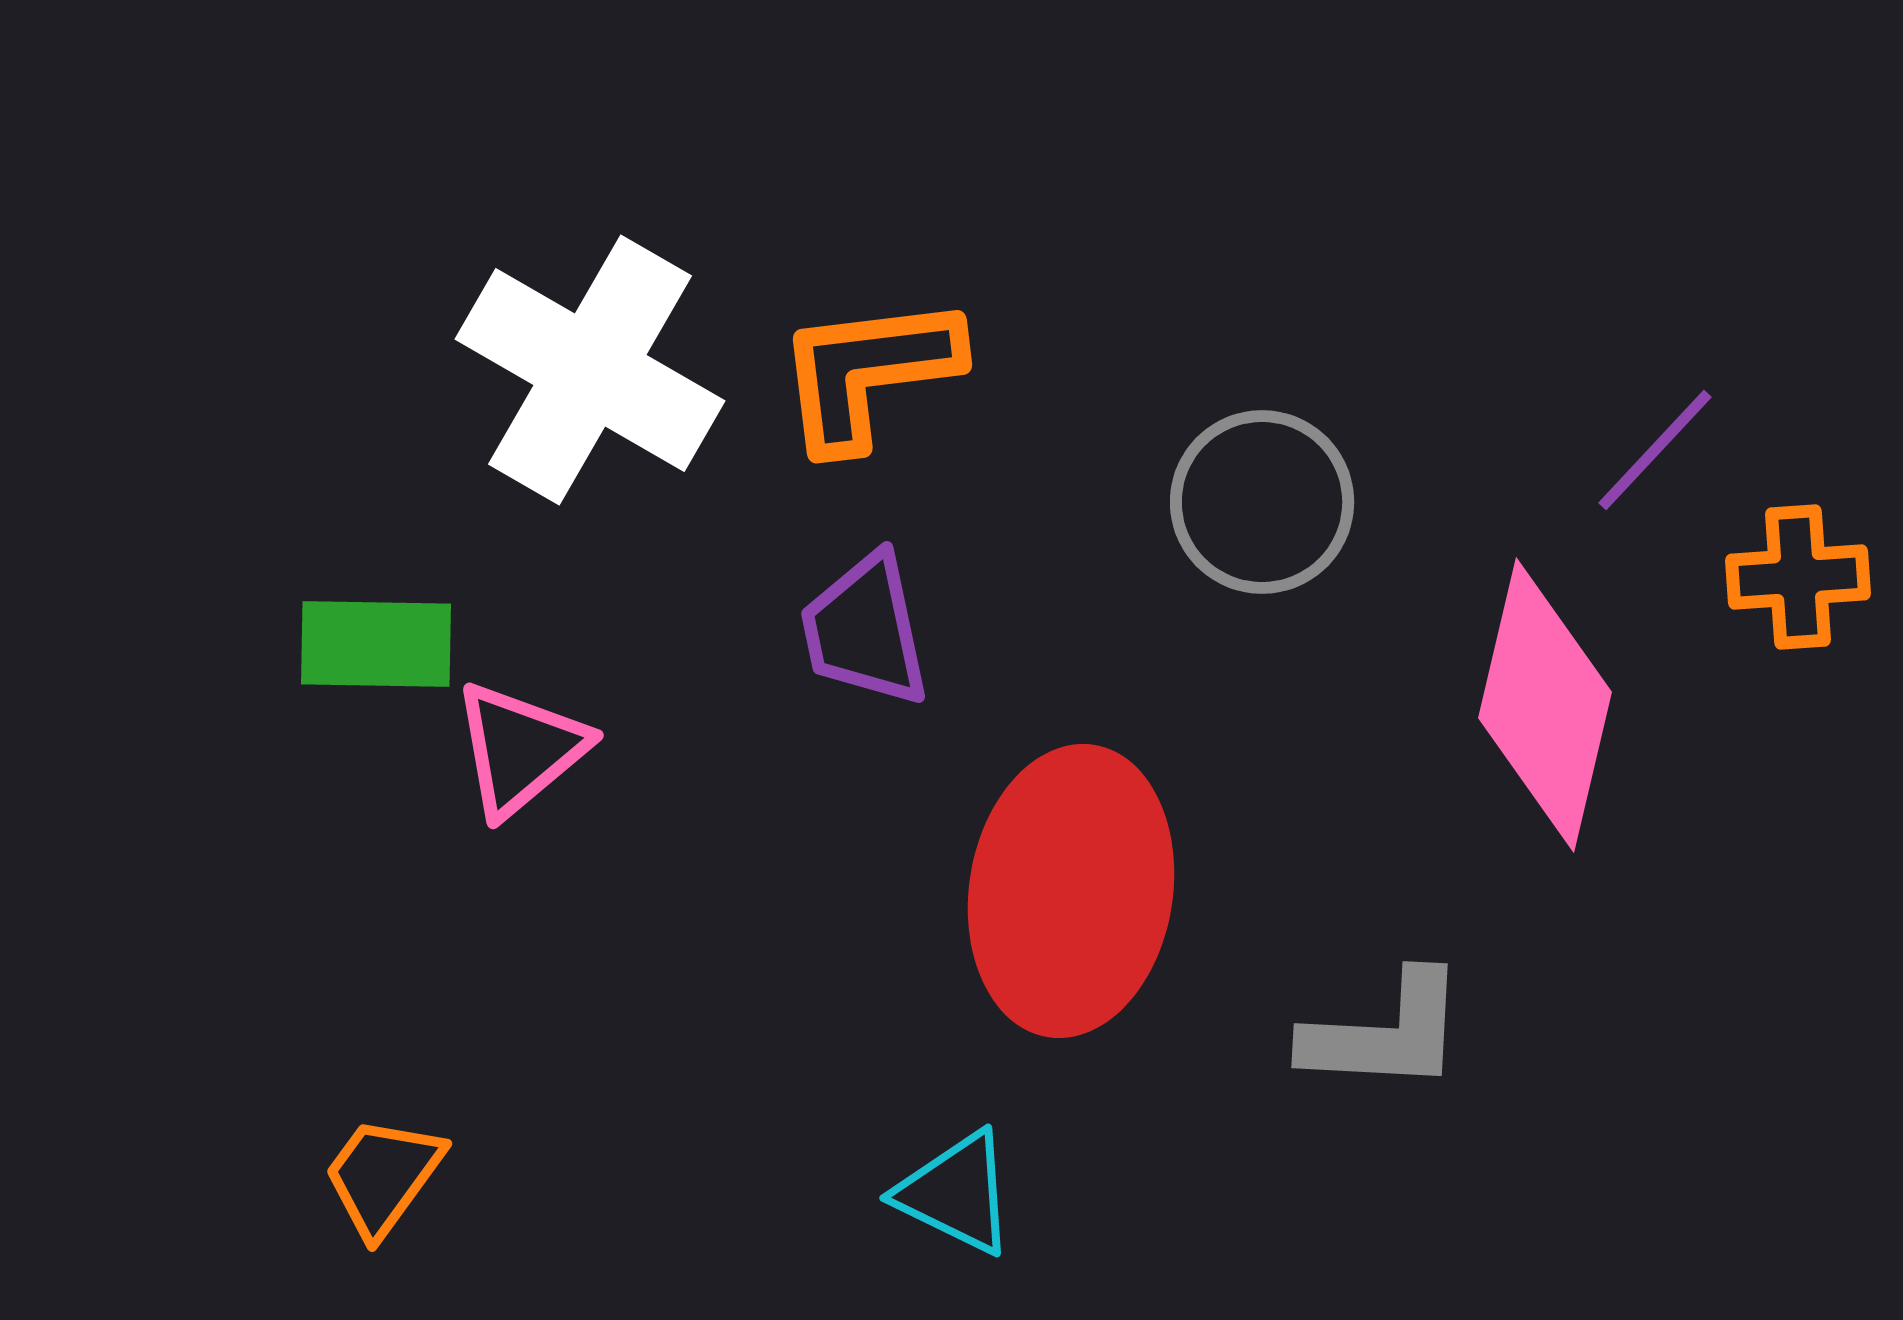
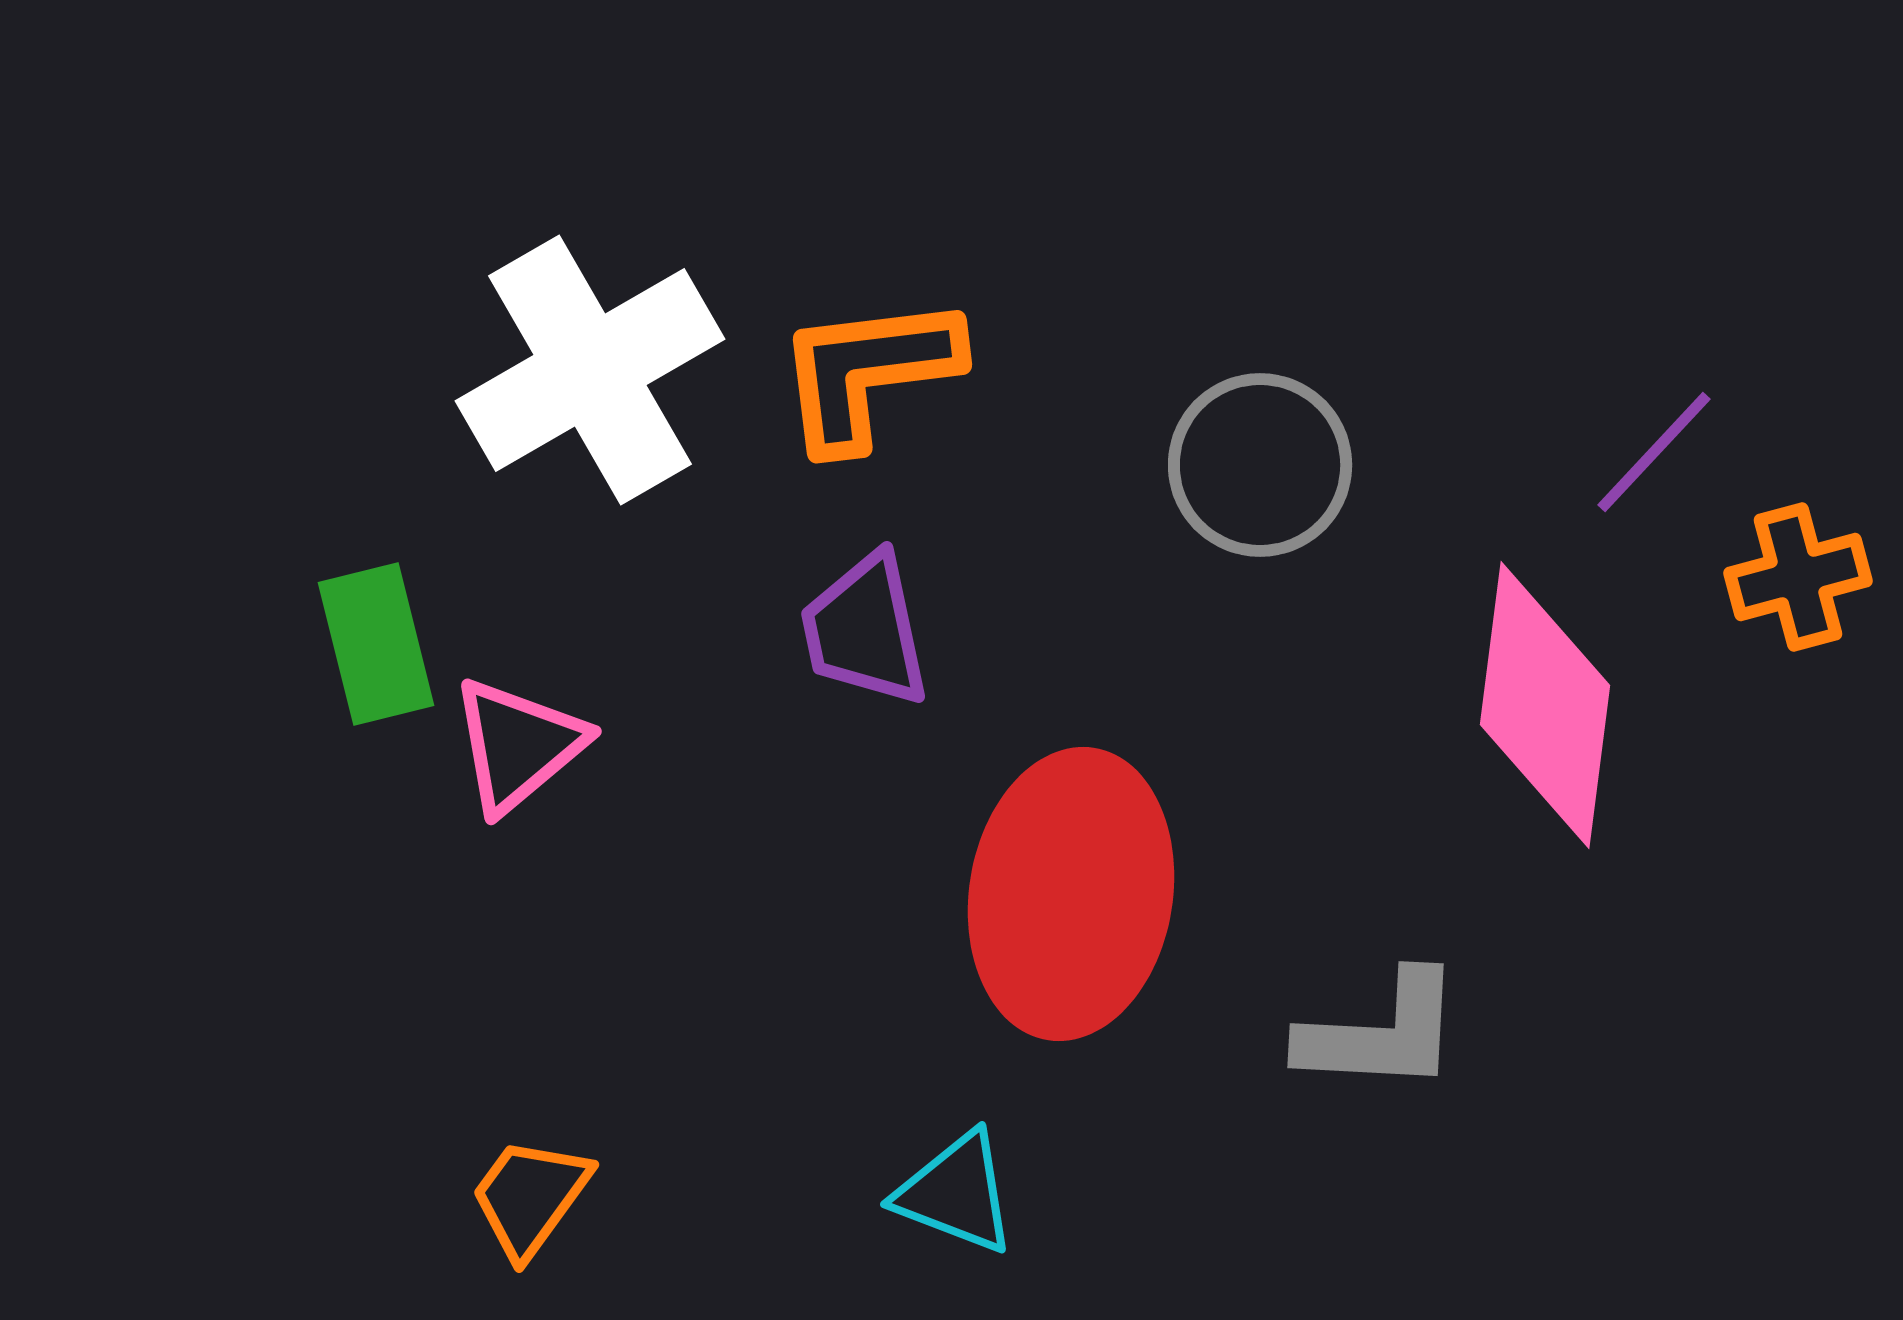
white cross: rotated 30 degrees clockwise
purple line: moved 1 px left, 2 px down
gray circle: moved 2 px left, 37 px up
orange cross: rotated 11 degrees counterclockwise
green rectangle: rotated 75 degrees clockwise
pink diamond: rotated 6 degrees counterclockwise
pink triangle: moved 2 px left, 4 px up
red ellipse: moved 3 px down
gray L-shape: moved 4 px left
orange trapezoid: moved 147 px right, 21 px down
cyan triangle: rotated 5 degrees counterclockwise
